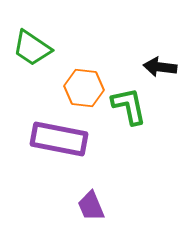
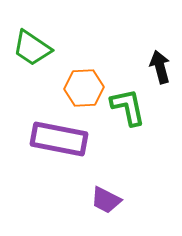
black arrow: rotated 68 degrees clockwise
orange hexagon: rotated 9 degrees counterclockwise
green L-shape: moved 1 px left, 1 px down
purple trapezoid: moved 15 px right, 6 px up; rotated 40 degrees counterclockwise
